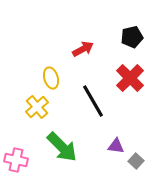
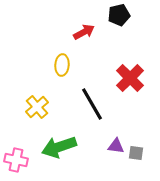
black pentagon: moved 13 px left, 22 px up
red arrow: moved 1 px right, 17 px up
yellow ellipse: moved 11 px right, 13 px up; rotated 20 degrees clockwise
black line: moved 1 px left, 3 px down
green arrow: moved 3 px left; rotated 116 degrees clockwise
gray square: moved 8 px up; rotated 35 degrees counterclockwise
